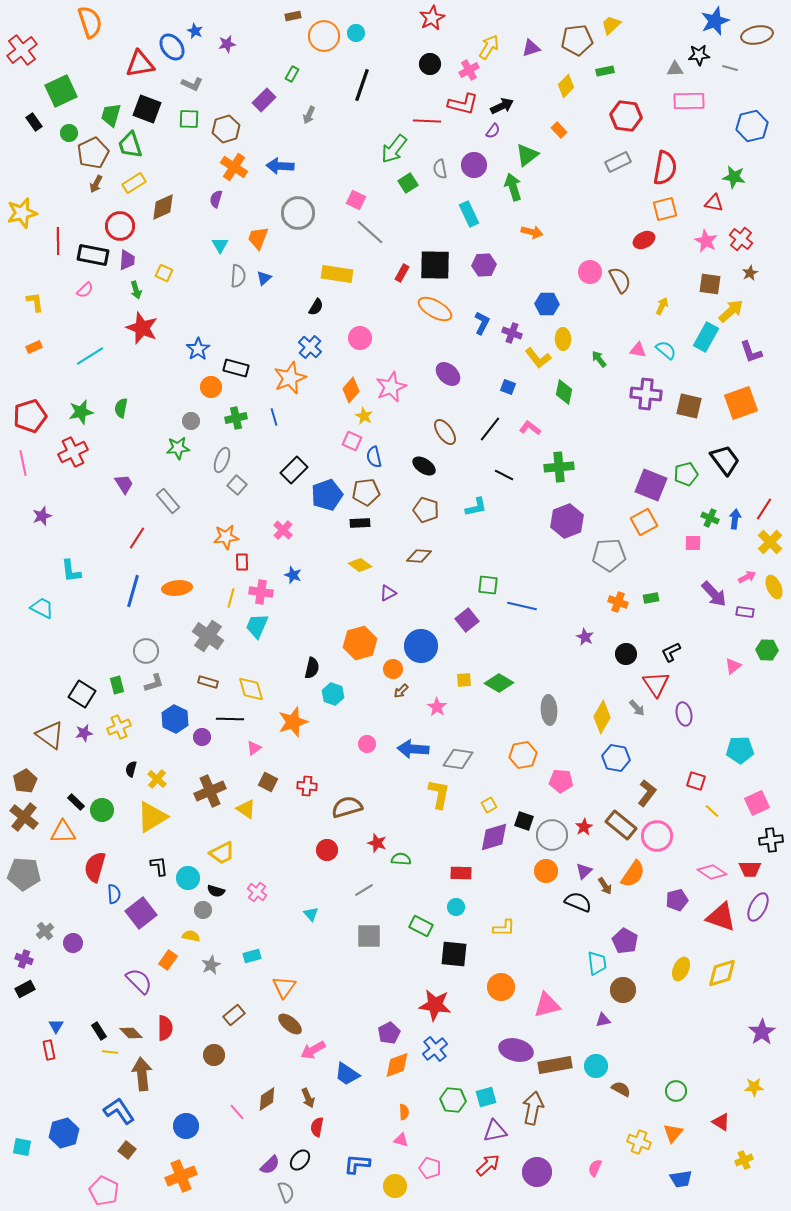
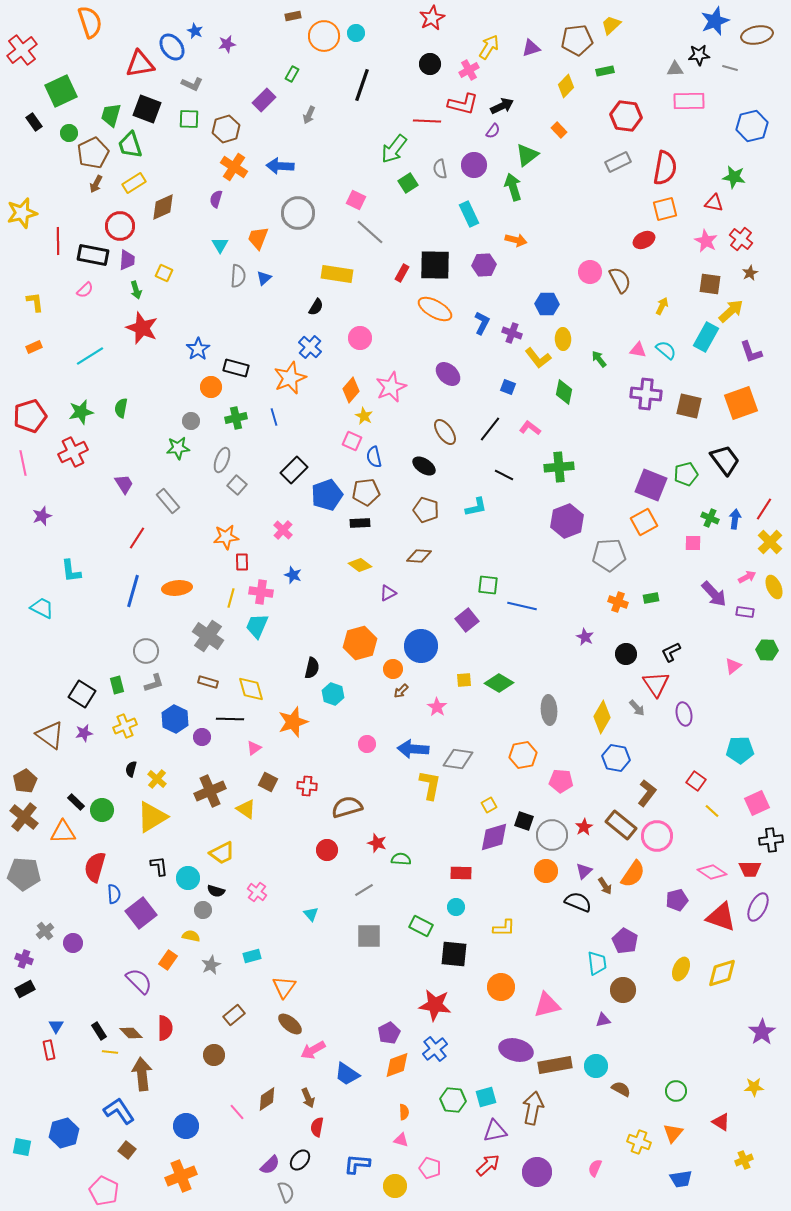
orange arrow at (532, 232): moved 16 px left, 8 px down
yellow cross at (119, 727): moved 6 px right, 1 px up
red square at (696, 781): rotated 18 degrees clockwise
yellow L-shape at (439, 794): moved 9 px left, 9 px up
